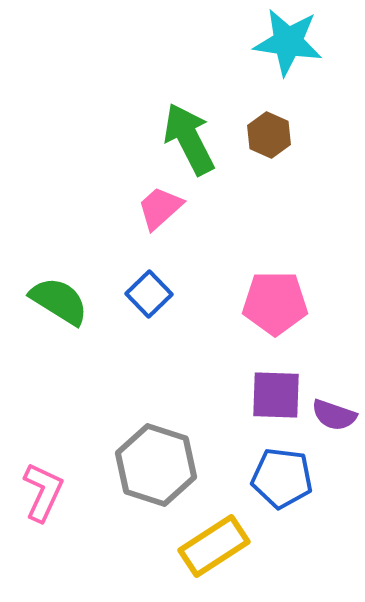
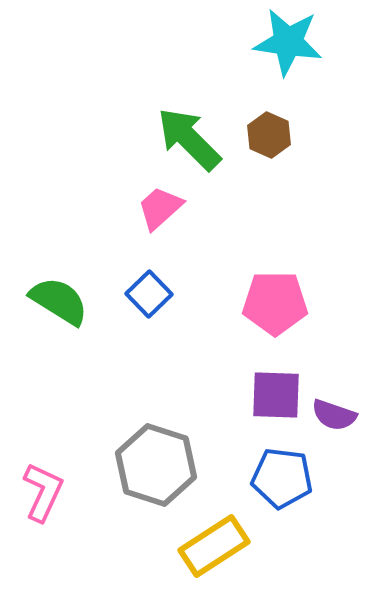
green arrow: rotated 18 degrees counterclockwise
